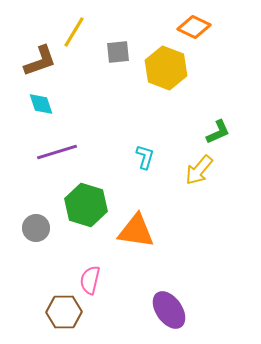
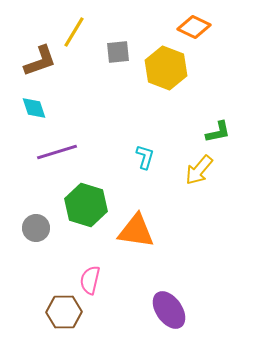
cyan diamond: moved 7 px left, 4 px down
green L-shape: rotated 12 degrees clockwise
